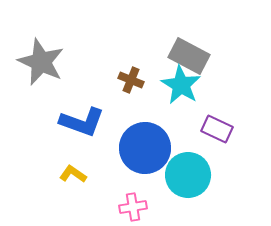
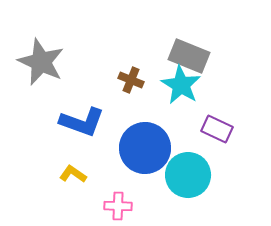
gray rectangle: rotated 6 degrees counterclockwise
pink cross: moved 15 px left, 1 px up; rotated 12 degrees clockwise
